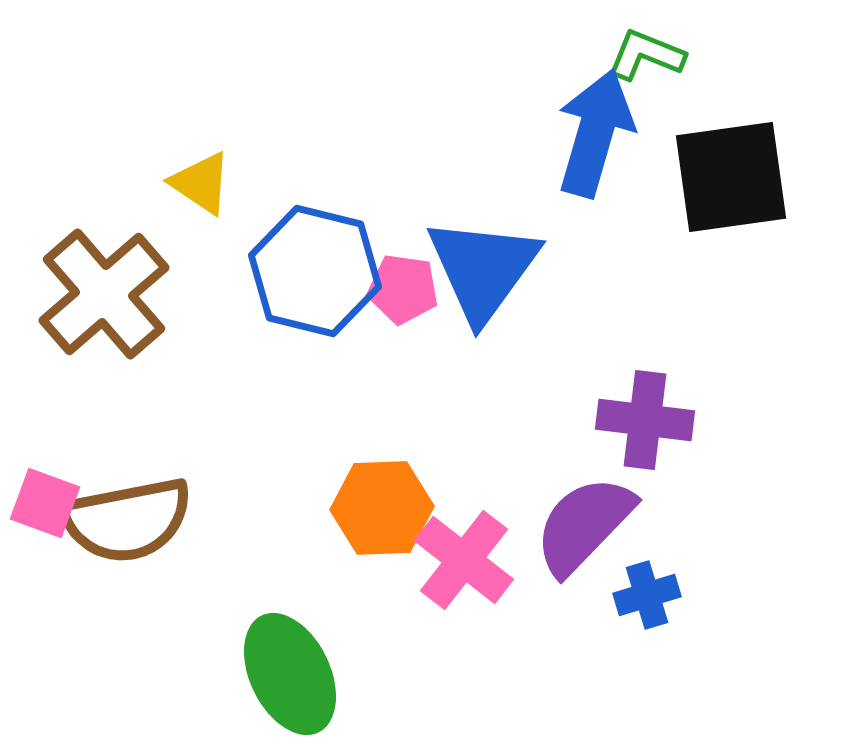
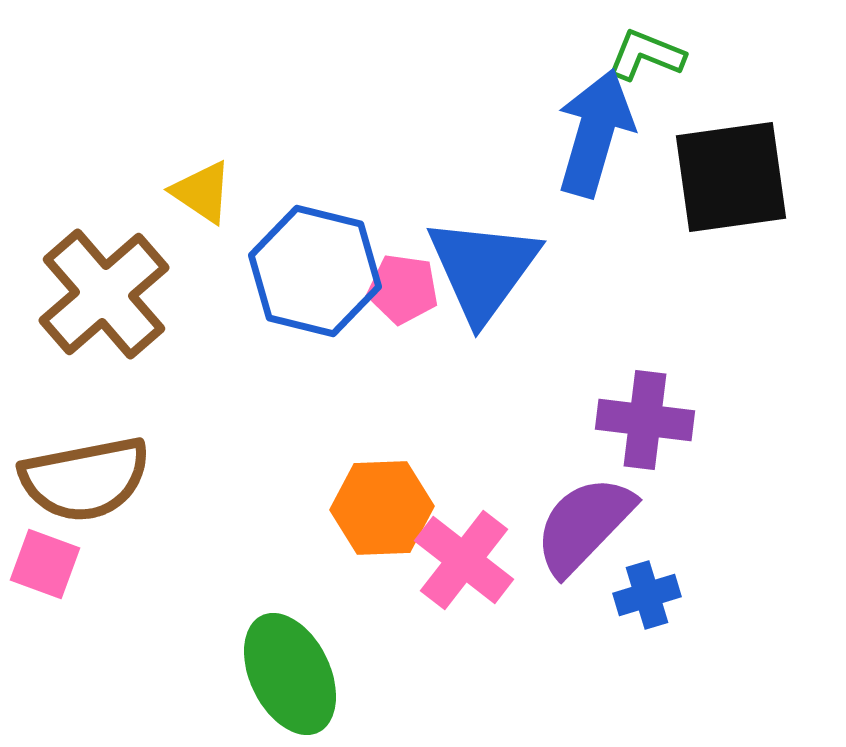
yellow triangle: moved 1 px right, 9 px down
pink square: moved 61 px down
brown semicircle: moved 42 px left, 41 px up
